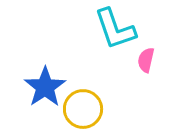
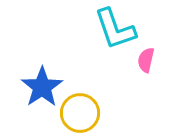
blue star: moved 3 px left
yellow circle: moved 3 px left, 4 px down
